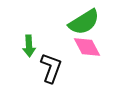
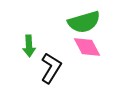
green semicircle: rotated 16 degrees clockwise
black L-shape: rotated 12 degrees clockwise
